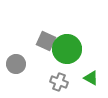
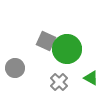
gray circle: moved 1 px left, 4 px down
gray cross: rotated 24 degrees clockwise
